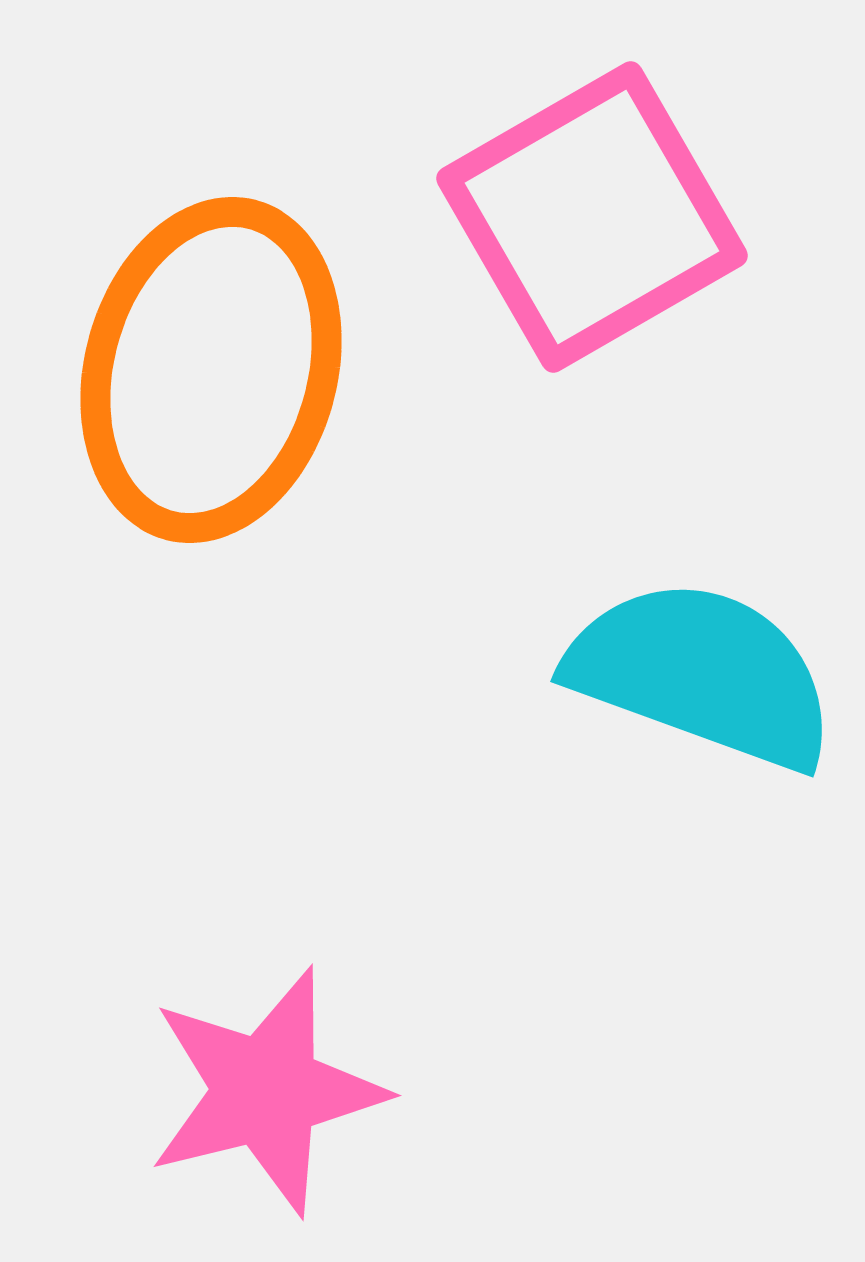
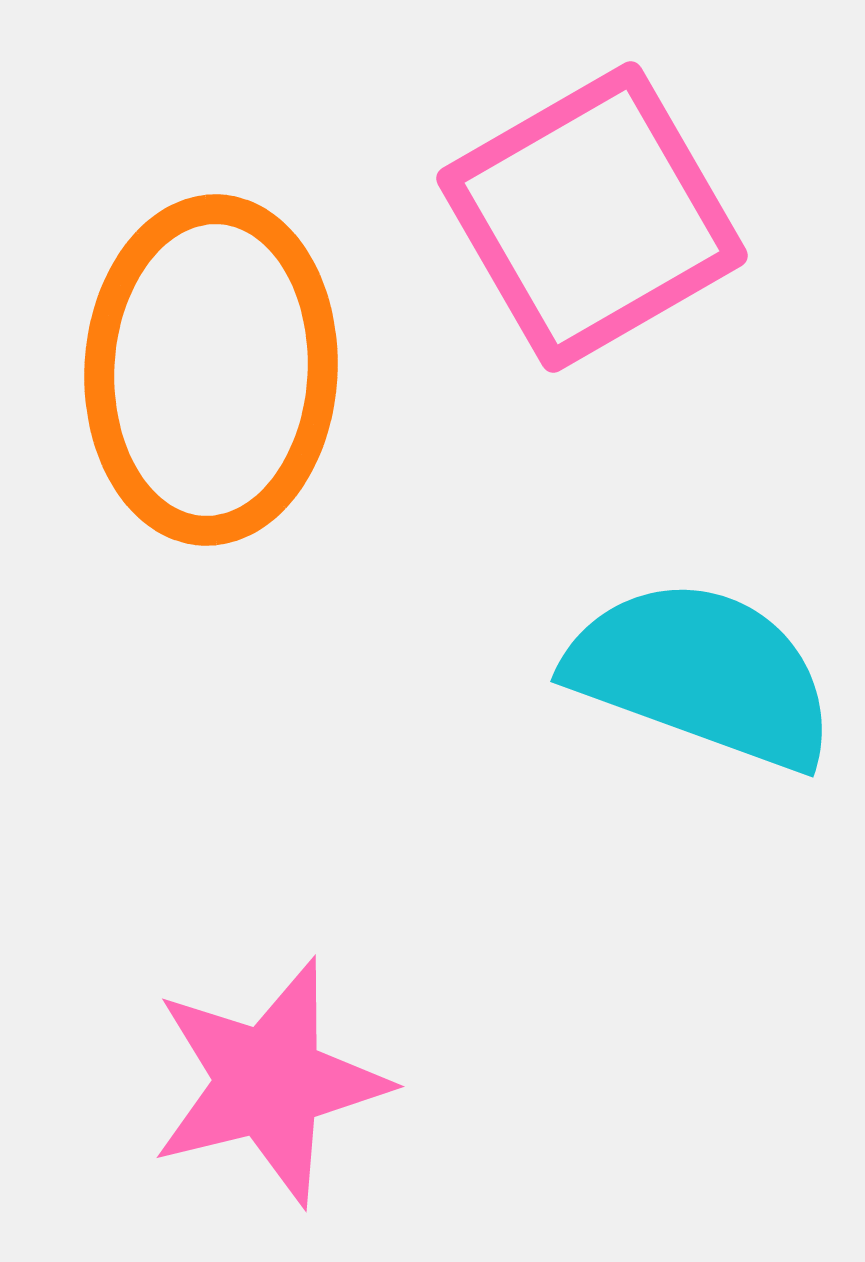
orange ellipse: rotated 12 degrees counterclockwise
pink star: moved 3 px right, 9 px up
